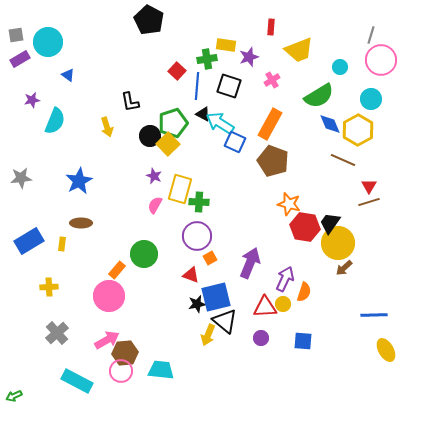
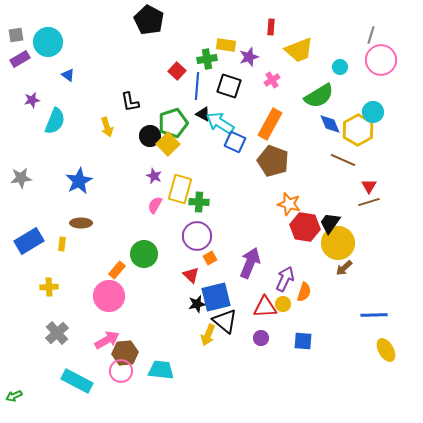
cyan circle at (371, 99): moved 2 px right, 13 px down
red triangle at (191, 275): rotated 24 degrees clockwise
